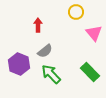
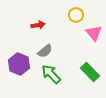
yellow circle: moved 3 px down
red arrow: rotated 80 degrees clockwise
